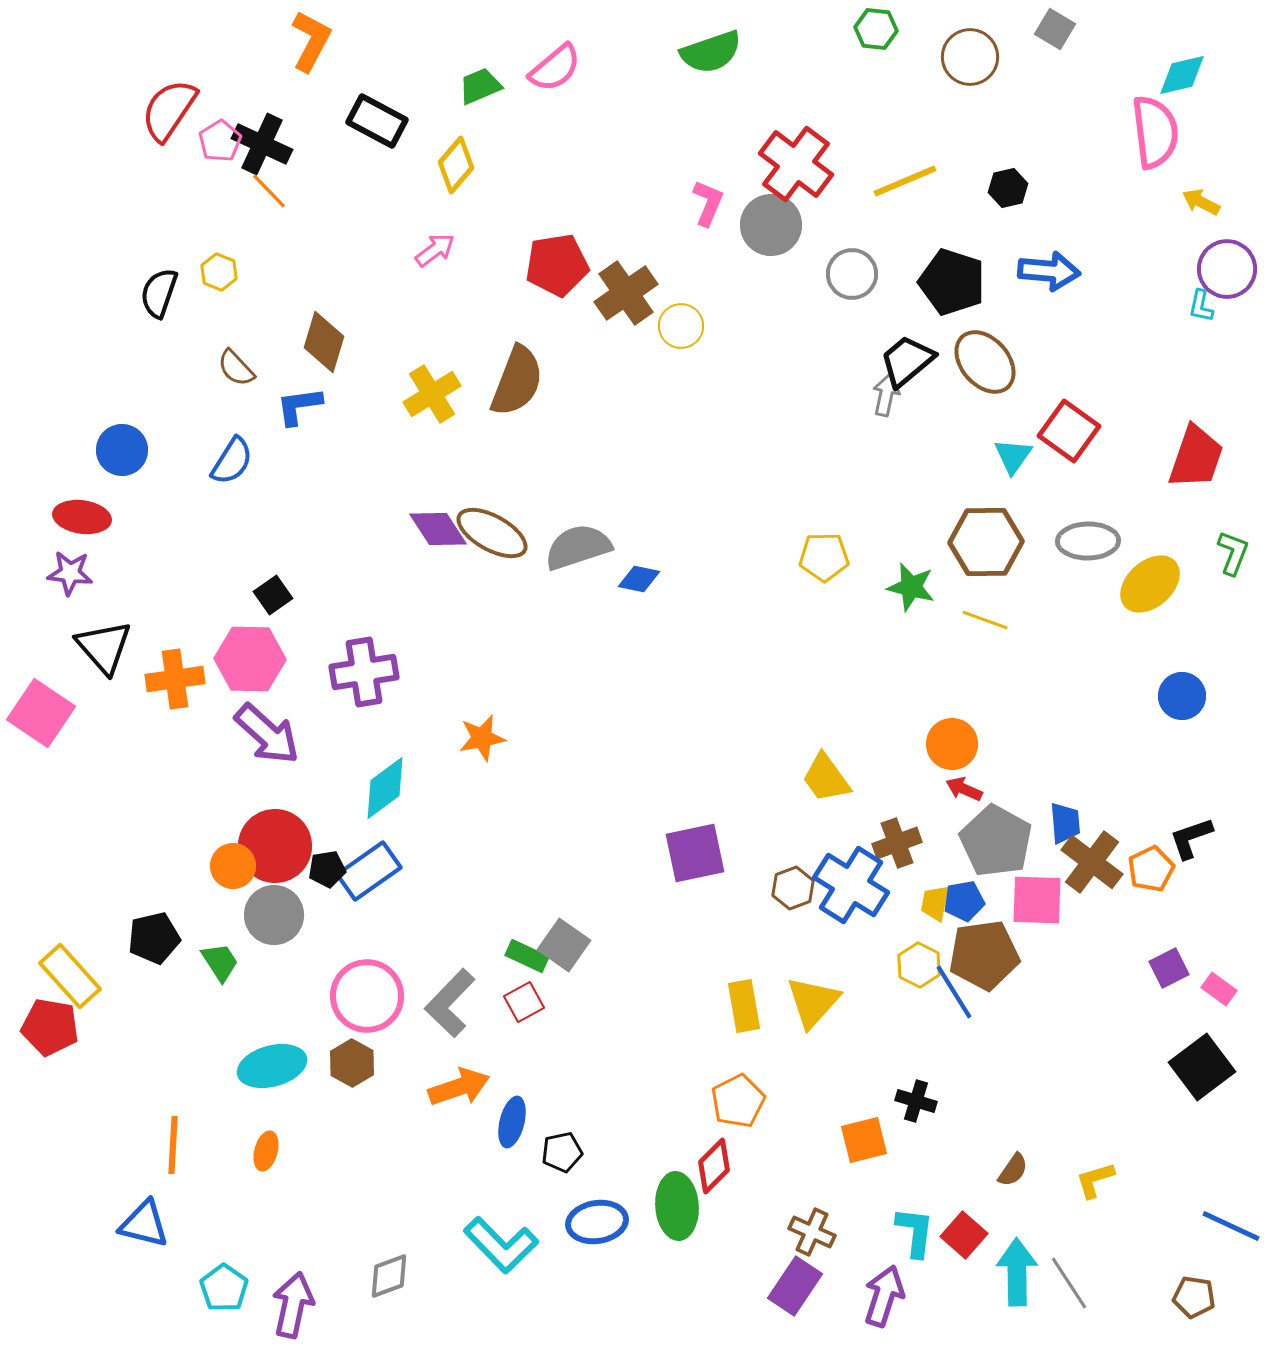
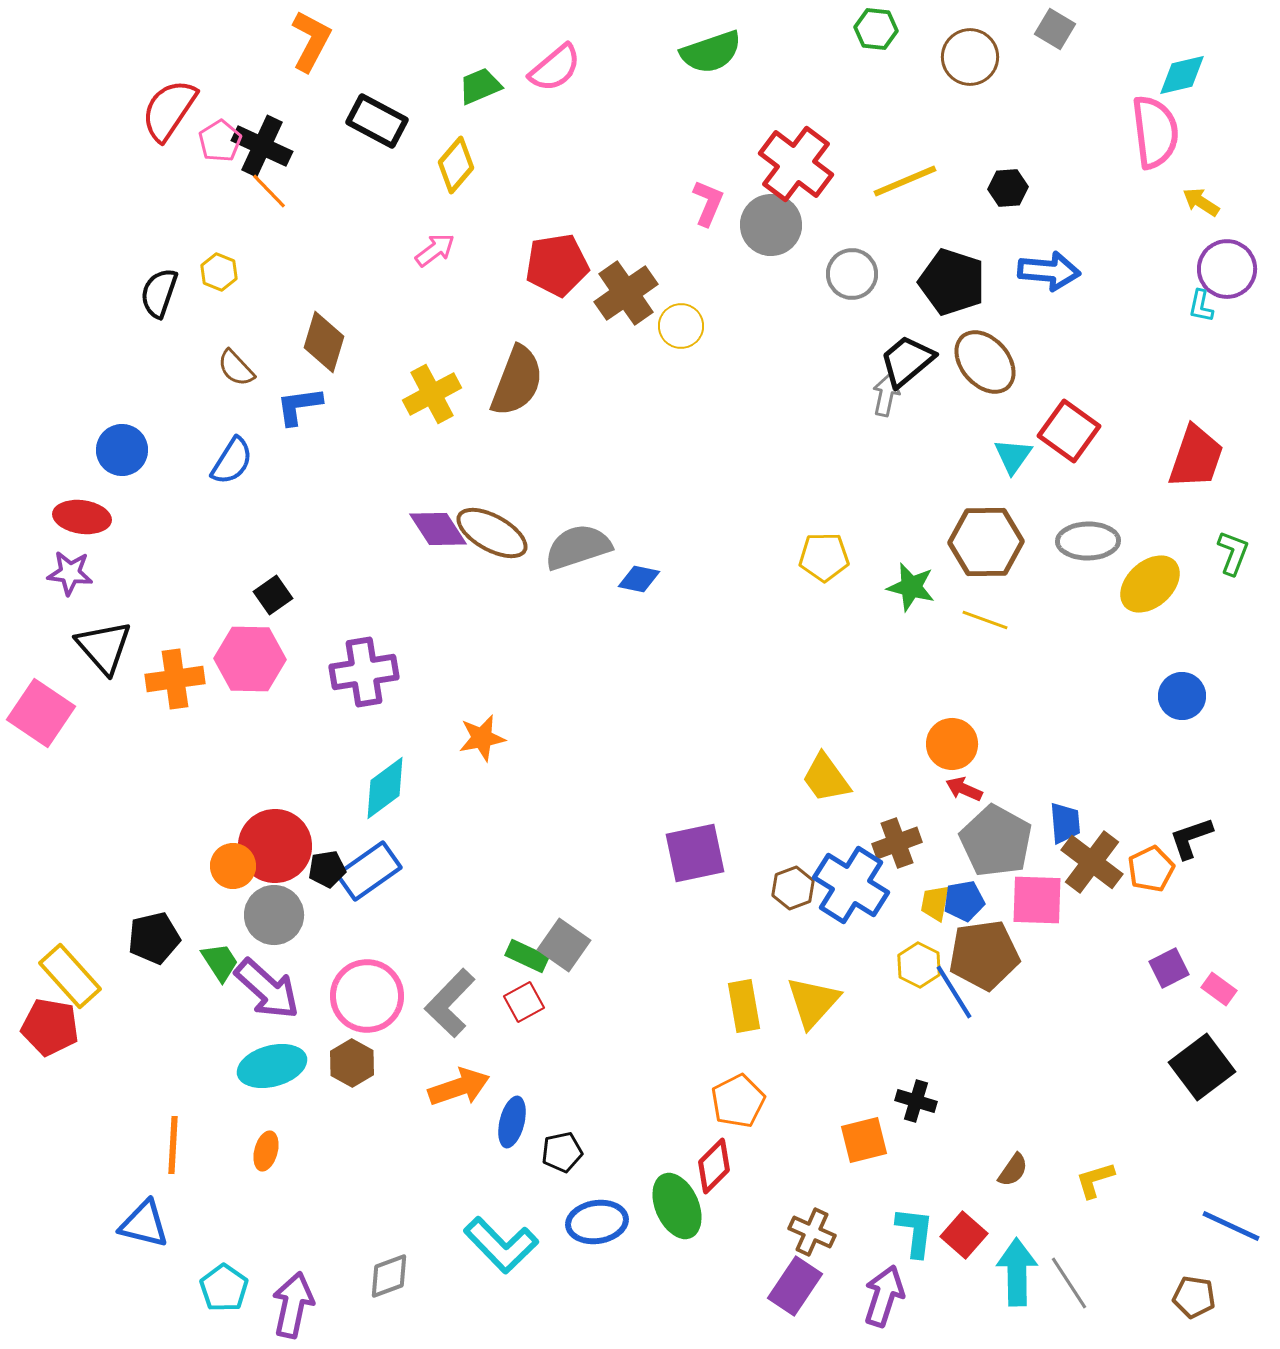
black cross at (262, 144): moved 2 px down
black hexagon at (1008, 188): rotated 9 degrees clockwise
yellow arrow at (1201, 202): rotated 6 degrees clockwise
yellow cross at (432, 394): rotated 4 degrees clockwise
purple arrow at (267, 734): moved 255 px down
green ellipse at (677, 1206): rotated 20 degrees counterclockwise
